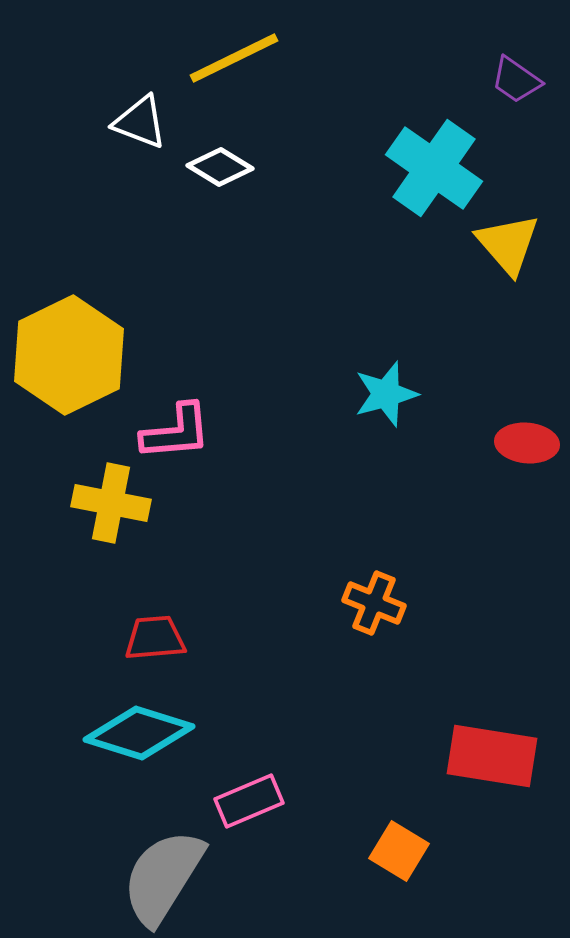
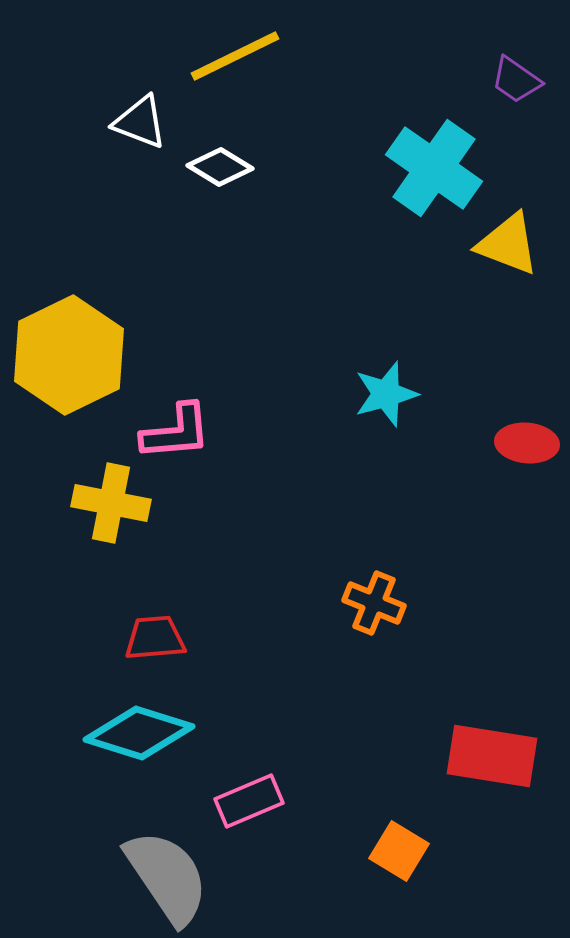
yellow line: moved 1 px right, 2 px up
yellow triangle: rotated 28 degrees counterclockwise
gray semicircle: moved 4 px right; rotated 114 degrees clockwise
